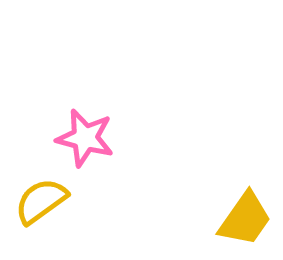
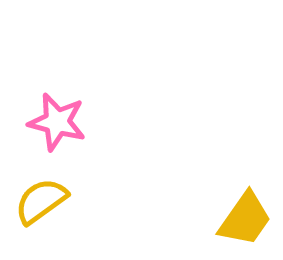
pink star: moved 28 px left, 16 px up
